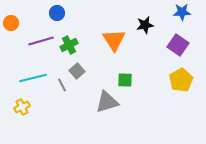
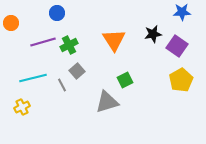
black star: moved 8 px right, 9 px down
purple line: moved 2 px right, 1 px down
purple square: moved 1 px left, 1 px down
green square: rotated 28 degrees counterclockwise
